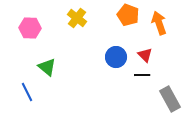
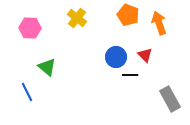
black line: moved 12 px left
